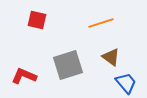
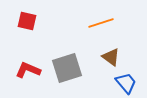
red square: moved 10 px left, 1 px down
gray square: moved 1 px left, 3 px down
red L-shape: moved 4 px right, 6 px up
